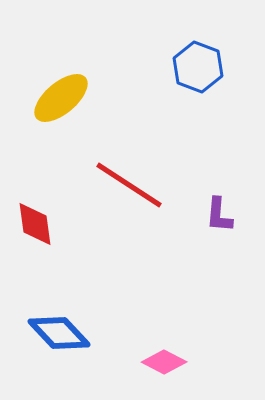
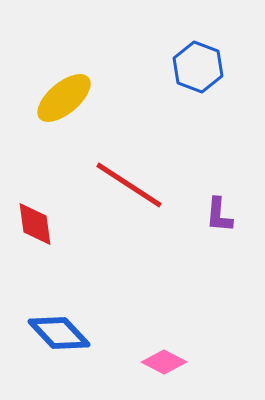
yellow ellipse: moved 3 px right
